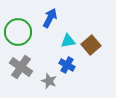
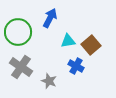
blue cross: moved 9 px right, 1 px down
